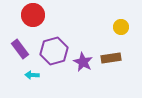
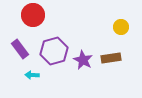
purple star: moved 2 px up
